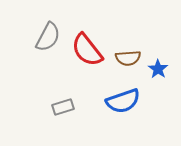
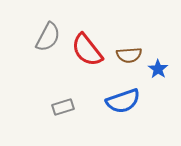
brown semicircle: moved 1 px right, 3 px up
